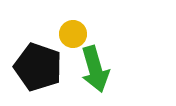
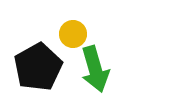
black pentagon: rotated 24 degrees clockwise
